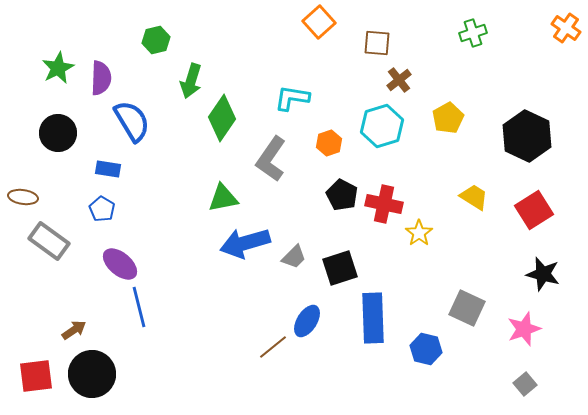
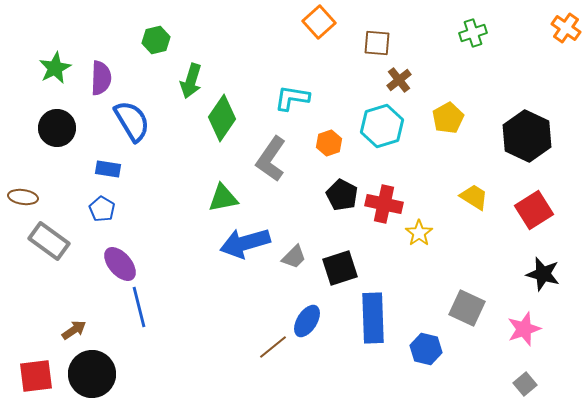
green star at (58, 68): moved 3 px left
black circle at (58, 133): moved 1 px left, 5 px up
purple ellipse at (120, 264): rotated 9 degrees clockwise
